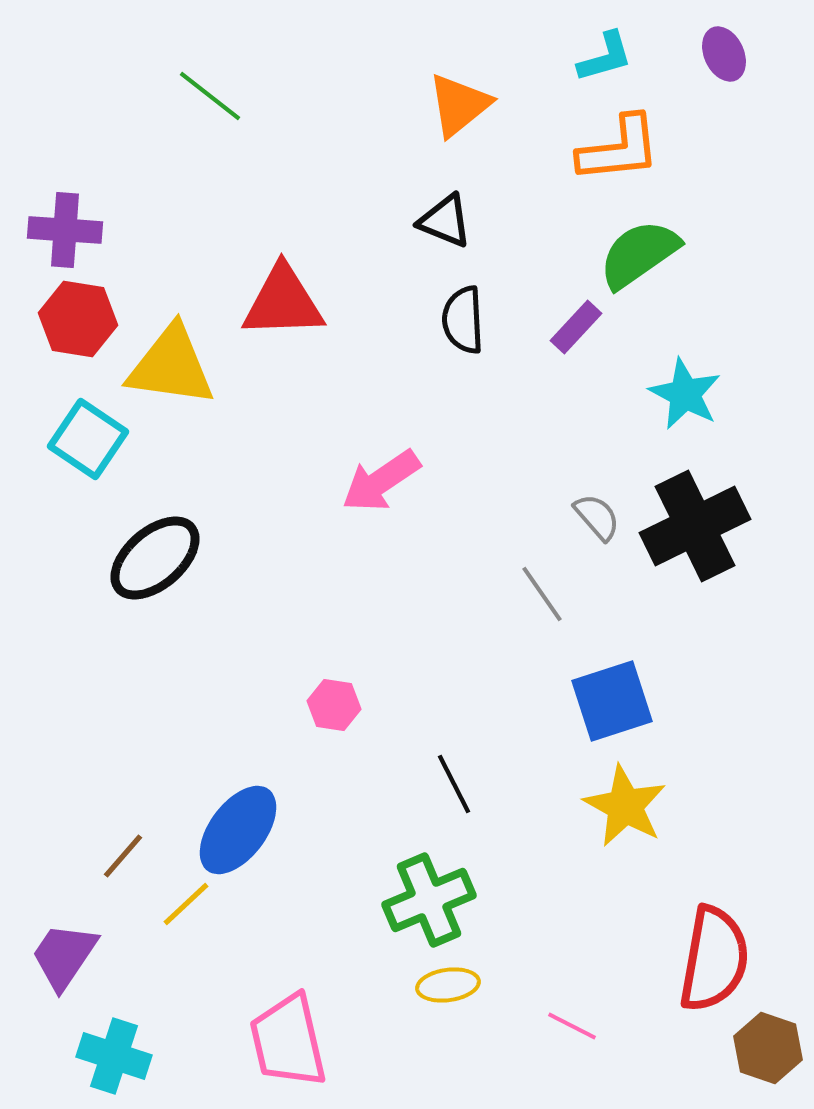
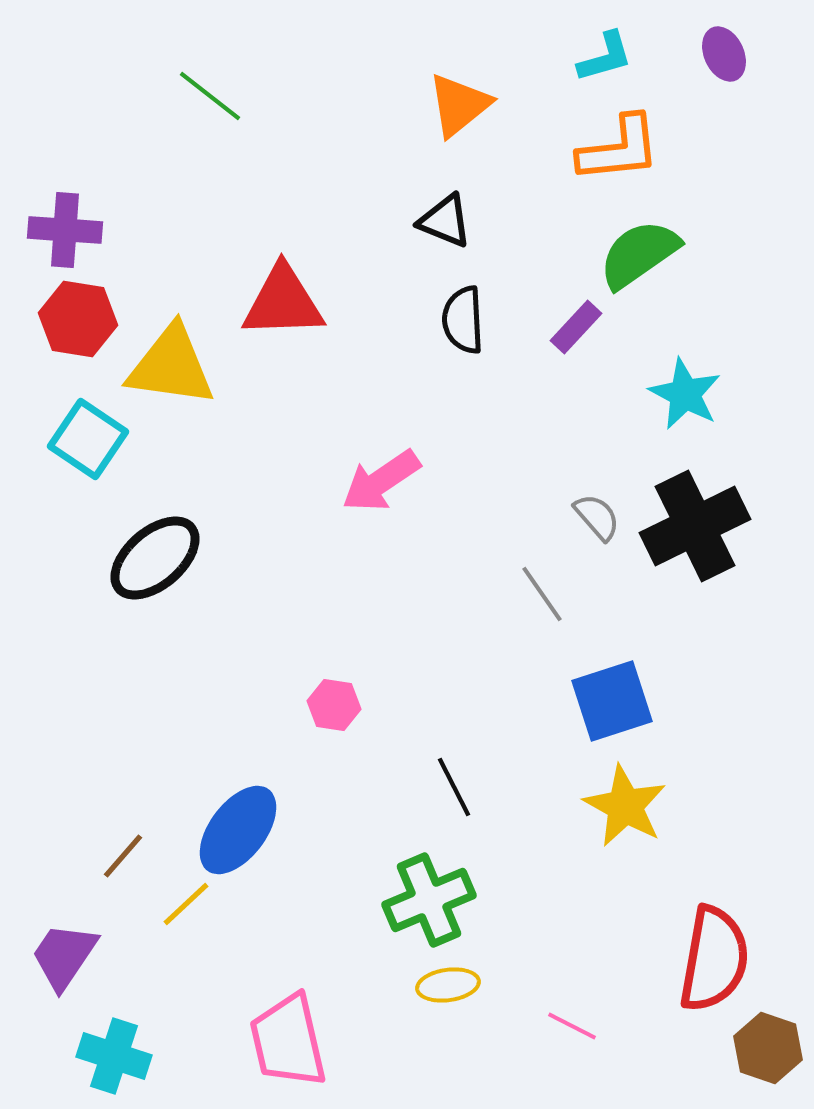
black line: moved 3 px down
